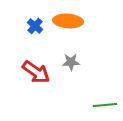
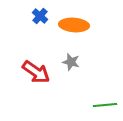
orange ellipse: moved 6 px right, 4 px down
blue cross: moved 5 px right, 10 px up
gray star: rotated 18 degrees clockwise
